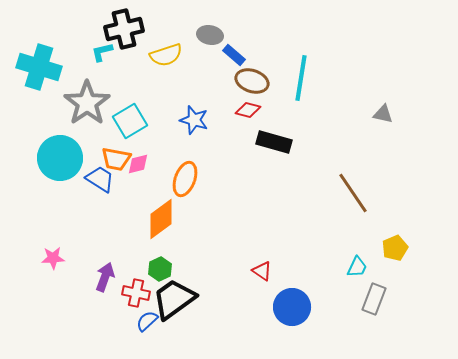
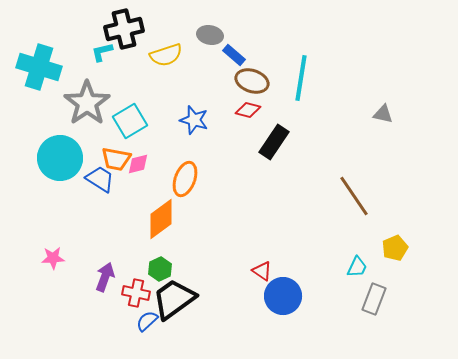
black rectangle: rotated 72 degrees counterclockwise
brown line: moved 1 px right, 3 px down
blue circle: moved 9 px left, 11 px up
